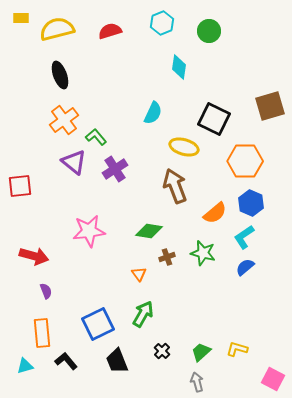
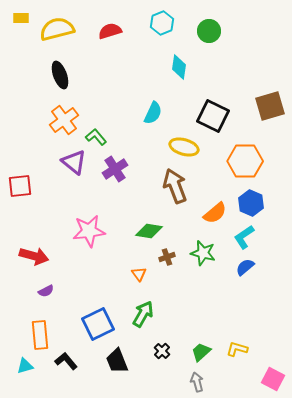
black square: moved 1 px left, 3 px up
purple semicircle: rotated 84 degrees clockwise
orange rectangle: moved 2 px left, 2 px down
